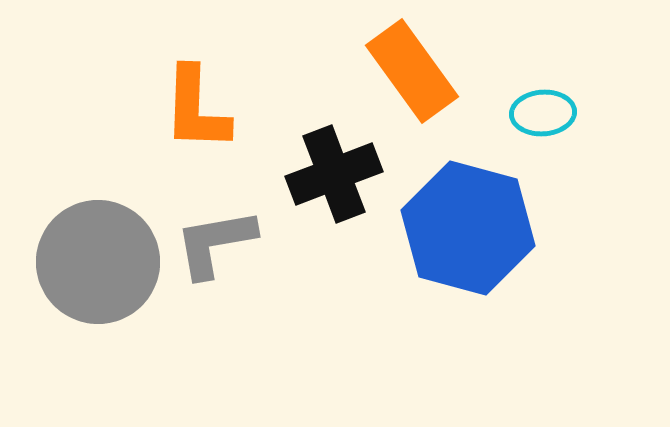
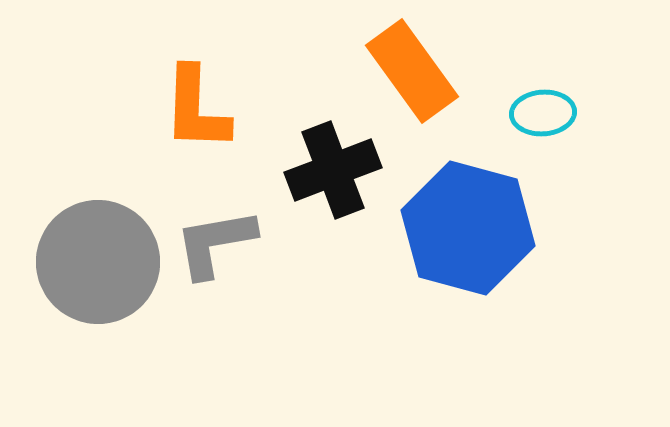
black cross: moved 1 px left, 4 px up
